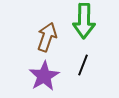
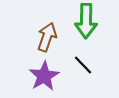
green arrow: moved 2 px right
black line: rotated 65 degrees counterclockwise
